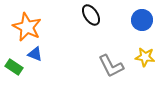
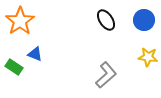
black ellipse: moved 15 px right, 5 px down
blue circle: moved 2 px right
orange star: moved 7 px left, 6 px up; rotated 12 degrees clockwise
yellow star: moved 3 px right
gray L-shape: moved 5 px left, 9 px down; rotated 104 degrees counterclockwise
